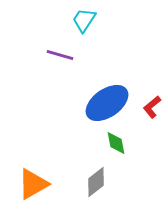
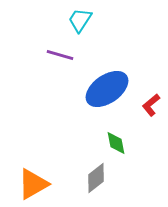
cyan trapezoid: moved 4 px left
blue ellipse: moved 14 px up
red L-shape: moved 1 px left, 2 px up
gray diamond: moved 4 px up
